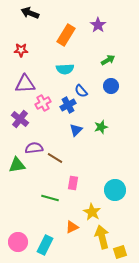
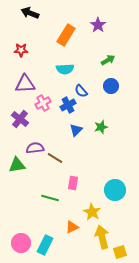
purple semicircle: moved 1 px right
pink circle: moved 3 px right, 1 px down
